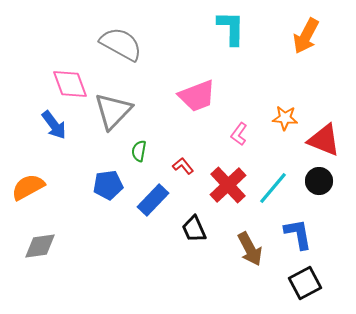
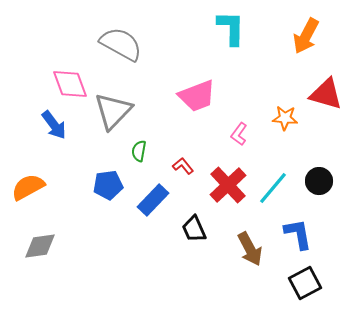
red triangle: moved 2 px right, 46 px up; rotated 6 degrees counterclockwise
